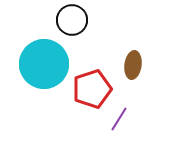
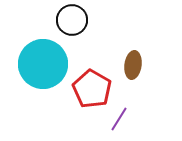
cyan circle: moved 1 px left
red pentagon: rotated 24 degrees counterclockwise
